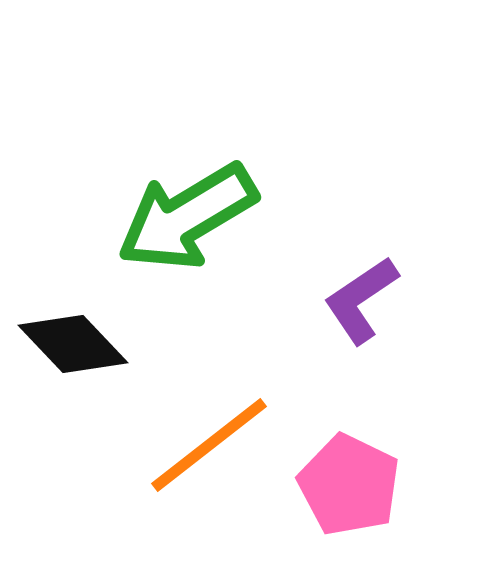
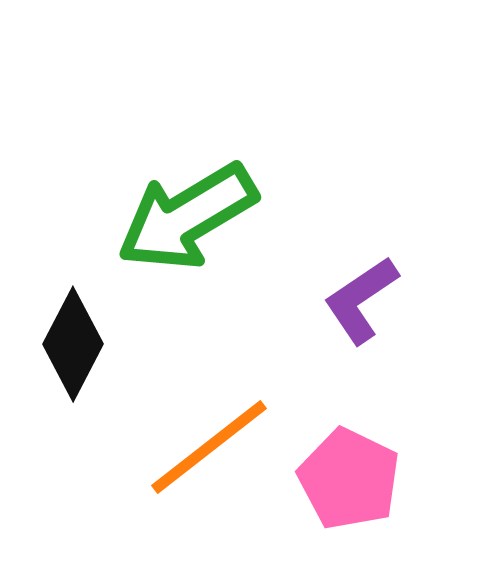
black diamond: rotated 71 degrees clockwise
orange line: moved 2 px down
pink pentagon: moved 6 px up
